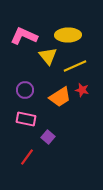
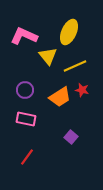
yellow ellipse: moved 1 px right, 3 px up; rotated 65 degrees counterclockwise
purple square: moved 23 px right
